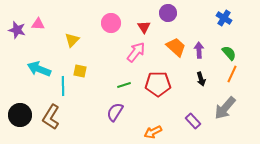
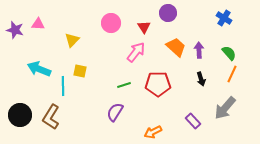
purple star: moved 2 px left
